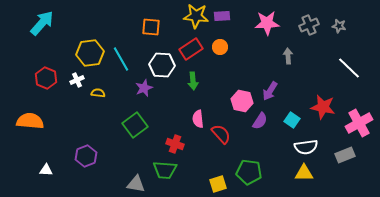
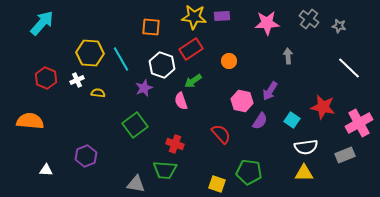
yellow star: moved 2 px left, 1 px down
gray cross: moved 6 px up; rotated 30 degrees counterclockwise
orange circle: moved 9 px right, 14 px down
yellow hexagon: rotated 12 degrees clockwise
white hexagon: rotated 15 degrees clockwise
green arrow: rotated 60 degrees clockwise
pink semicircle: moved 17 px left, 18 px up; rotated 12 degrees counterclockwise
yellow square: moved 1 px left; rotated 36 degrees clockwise
